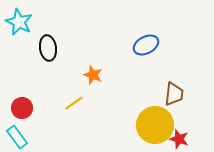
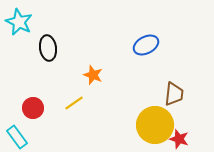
red circle: moved 11 px right
